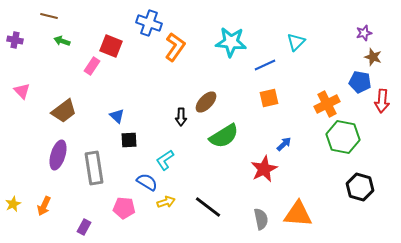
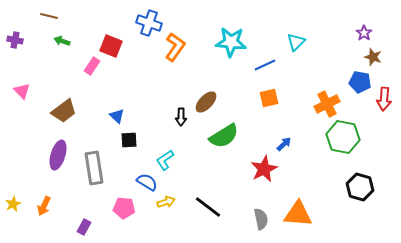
purple star: rotated 21 degrees counterclockwise
red arrow: moved 2 px right, 2 px up
